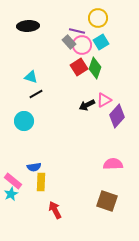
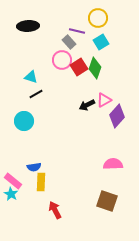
pink circle: moved 20 px left, 15 px down
cyan star: rotated 16 degrees counterclockwise
